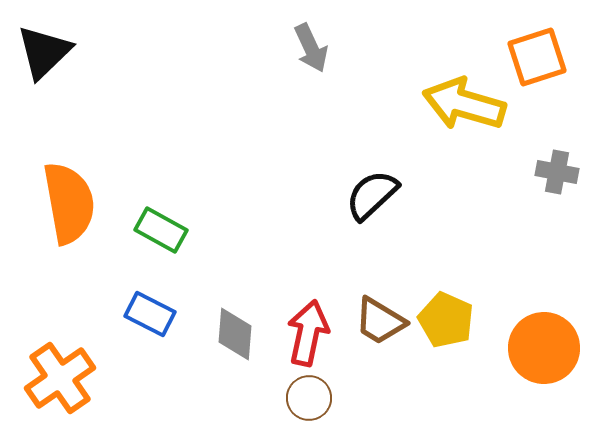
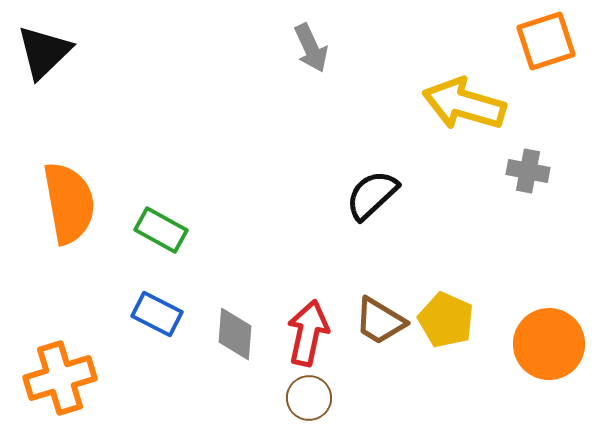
orange square: moved 9 px right, 16 px up
gray cross: moved 29 px left, 1 px up
blue rectangle: moved 7 px right
orange circle: moved 5 px right, 4 px up
orange cross: rotated 18 degrees clockwise
